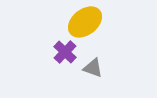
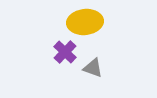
yellow ellipse: rotated 32 degrees clockwise
